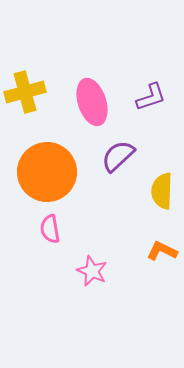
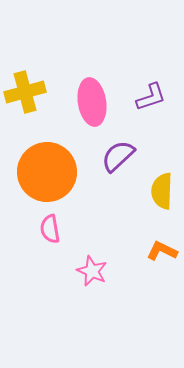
pink ellipse: rotated 9 degrees clockwise
